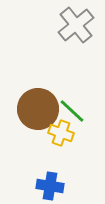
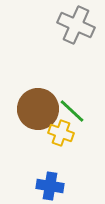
gray cross: rotated 27 degrees counterclockwise
